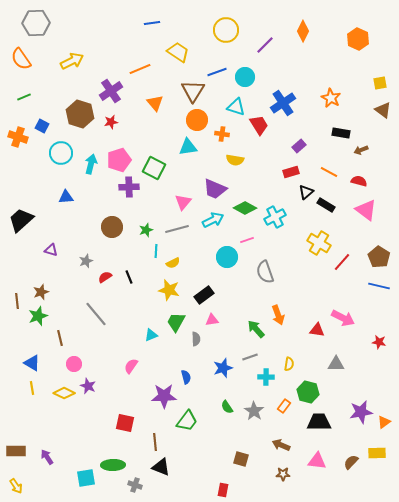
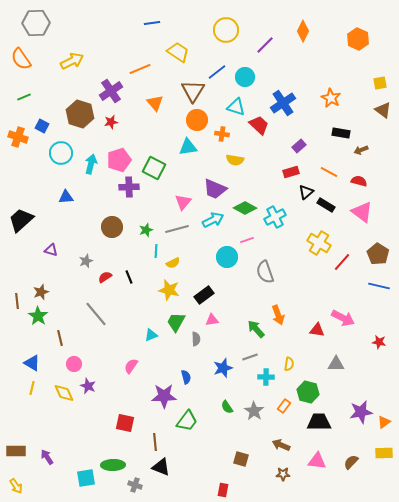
blue line at (217, 72): rotated 18 degrees counterclockwise
red trapezoid at (259, 125): rotated 15 degrees counterclockwise
pink triangle at (366, 210): moved 4 px left, 2 px down
brown pentagon at (379, 257): moved 1 px left, 3 px up
green star at (38, 316): rotated 18 degrees counterclockwise
yellow line at (32, 388): rotated 24 degrees clockwise
yellow diamond at (64, 393): rotated 40 degrees clockwise
yellow rectangle at (377, 453): moved 7 px right
